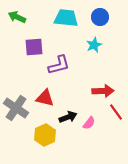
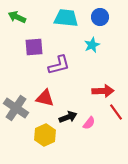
cyan star: moved 2 px left
